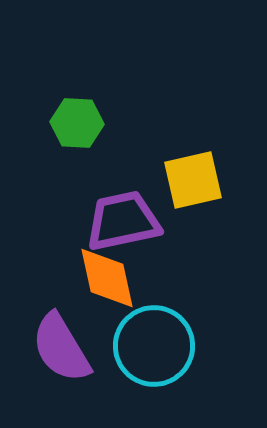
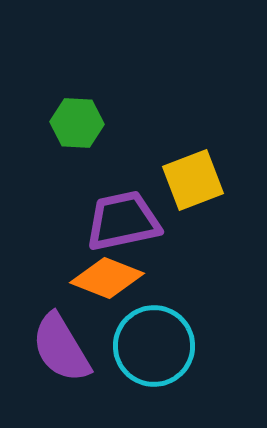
yellow square: rotated 8 degrees counterclockwise
orange diamond: rotated 56 degrees counterclockwise
